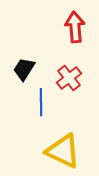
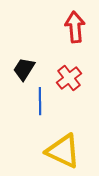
blue line: moved 1 px left, 1 px up
